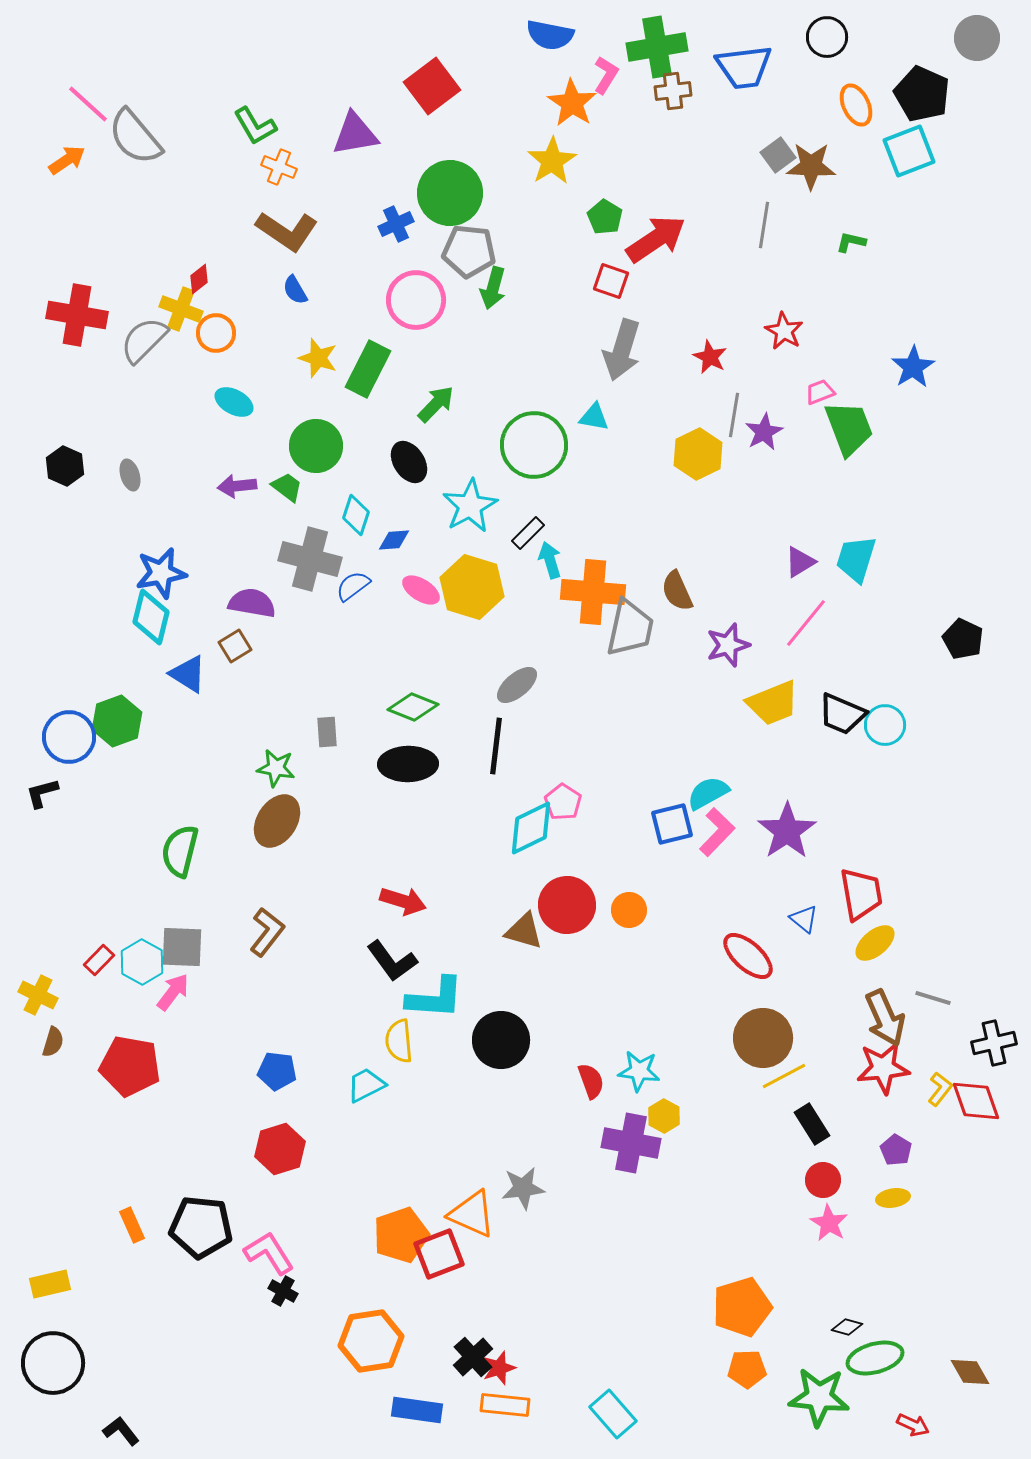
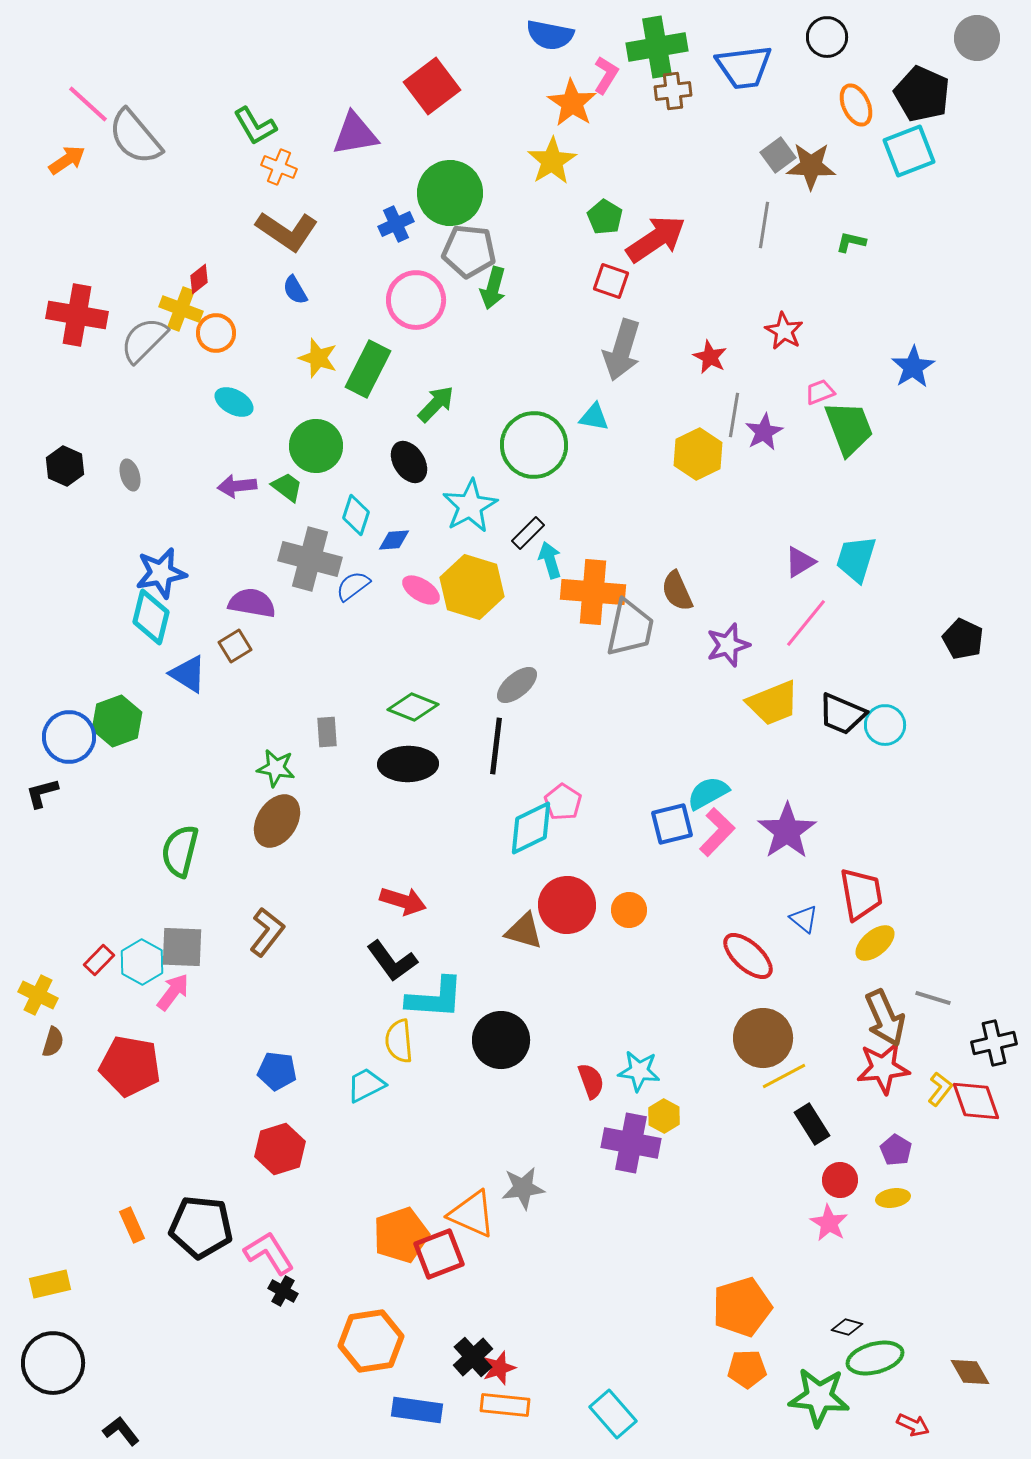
red circle at (823, 1180): moved 17 px right
